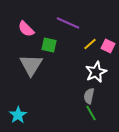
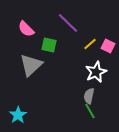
purple line: rotated 20 degrees clockwise
gray triangle: rotated 15 degrees clockwise
green line: moved 1 px left, 2 px up
